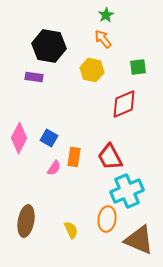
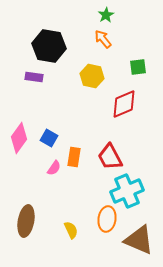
yellow hexagon: moved 6 px down
pink diamond: rotated 8 degrees clockwise
